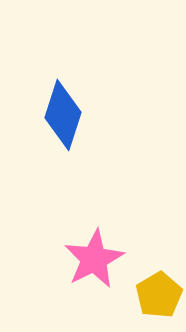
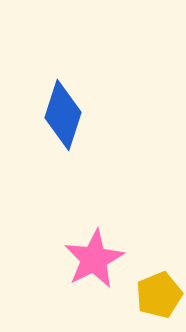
yellow pentagon: rotated 9 degrees clockwise
